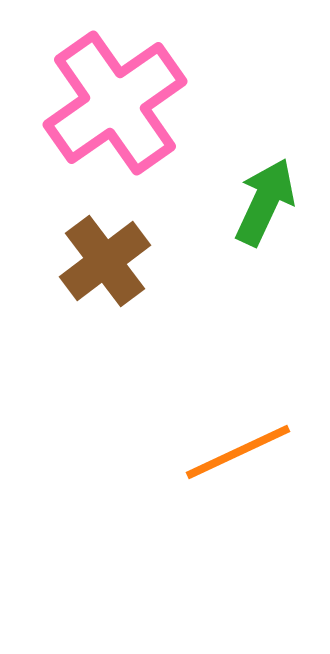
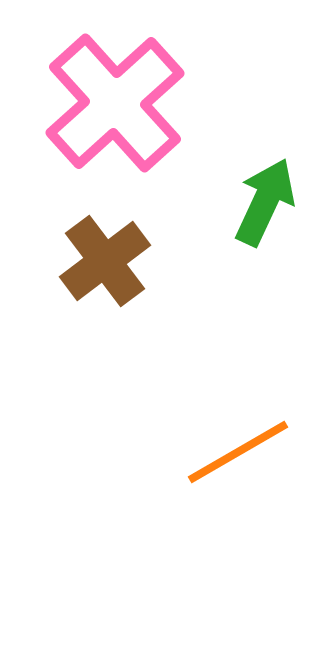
pink cross: rotated 7 degrees counterclockwise
orange line: rotated 5 degrees counterclockwise
